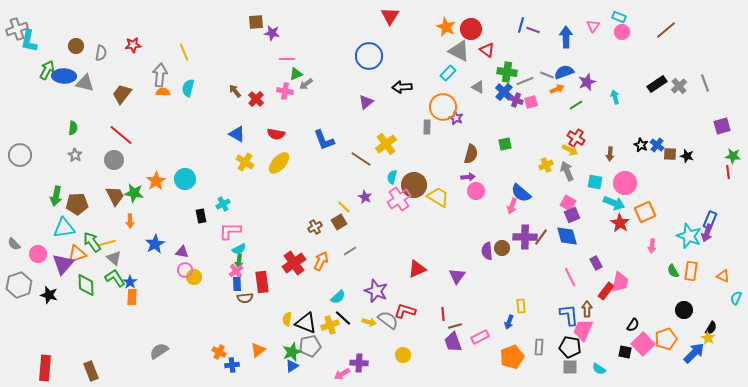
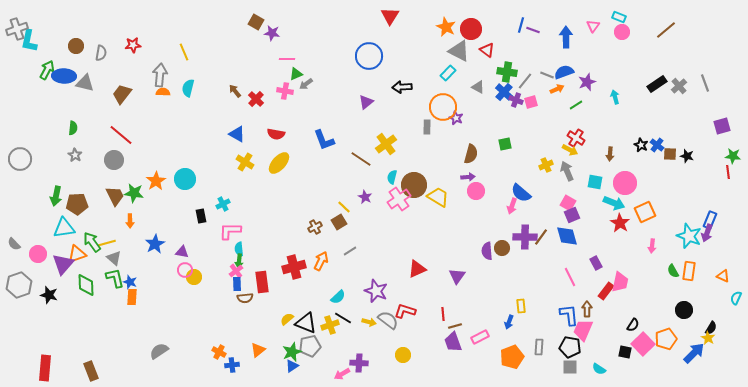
brown square at (256, 22): rotated 35 degrees clockwise
gray line at (525, 81): rotated 30 degrees counterclockwise
gray circle at (20, 155): moved 4 px down
cyan semicircle at (239, 249): rotated 112 degrees clockwise
red cross at (294, 263): moved 4 px down; rotated 20 degrees clockwise
orange rectangle at (691, 271): moved 2 px left
green L-shape at (115, 278): rotated 20 degrees clockwise
blue star at (130, 282): rotated 16 degrees counterclockwise
black line at (343, 318): rotated 12 degrees counterclockwise
yellow semicircle at (287, 319): rotated 40 degrees clockwise
